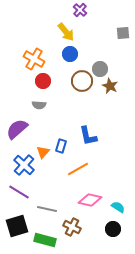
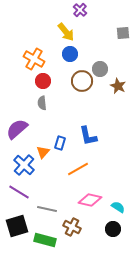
brown star: moved 8 px right
gray semicircle: moved 3 px right, 2 px up; rotated 80 degrees clockwise
blue rectangle: moved 1 px left, 3 px up
